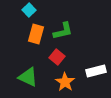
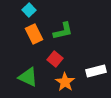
orange rectangle: moved 2 px left; rotated 42 degrees counterclockwise
red square: moved 2 px left, 2 px down
